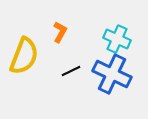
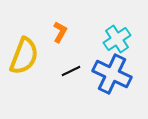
cyan cross: rotated 32 degrees clockwise
